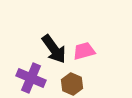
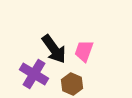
pink trapezoid: rotated 55 degrees counterclockwise
purple cross: moved 3 px right, 4 px up; rotated 8 degrees clockwise
